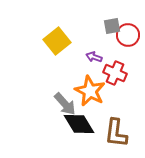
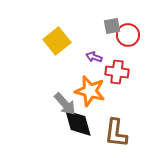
red cross: moved 2 px right, 1 px up; rotated 15 degrees counterclockwise
orange star: rotated 12 degrees counterclockwise
black diamond: moved 1 px left, 1 px up; rotated 16 degrees clockwise
